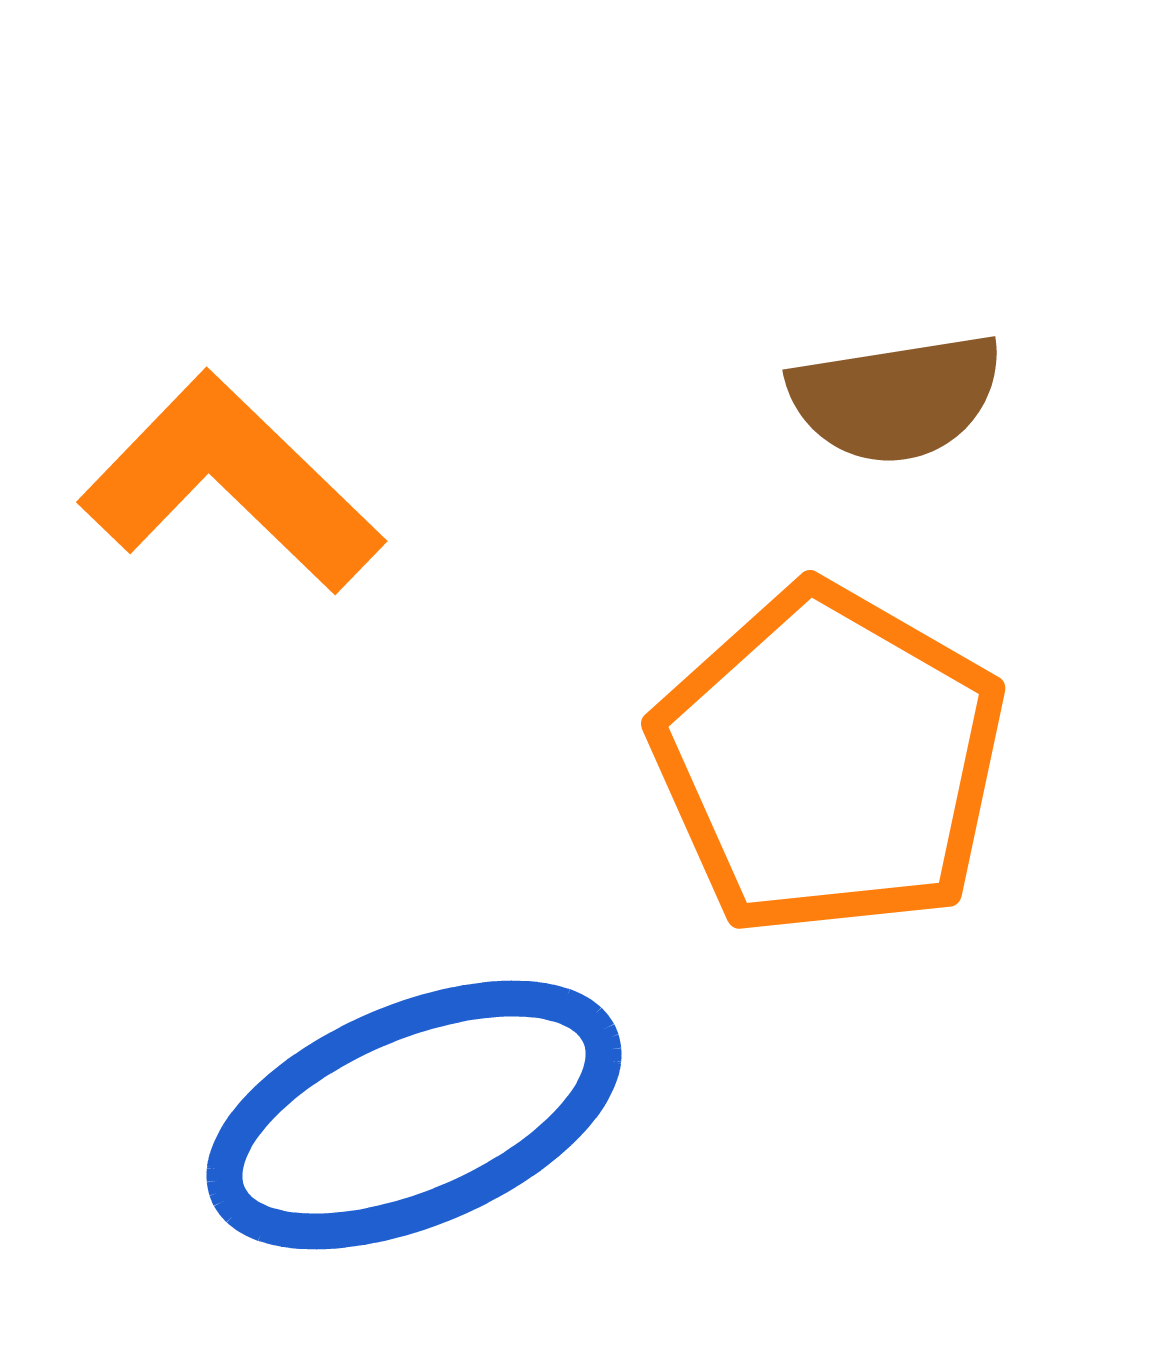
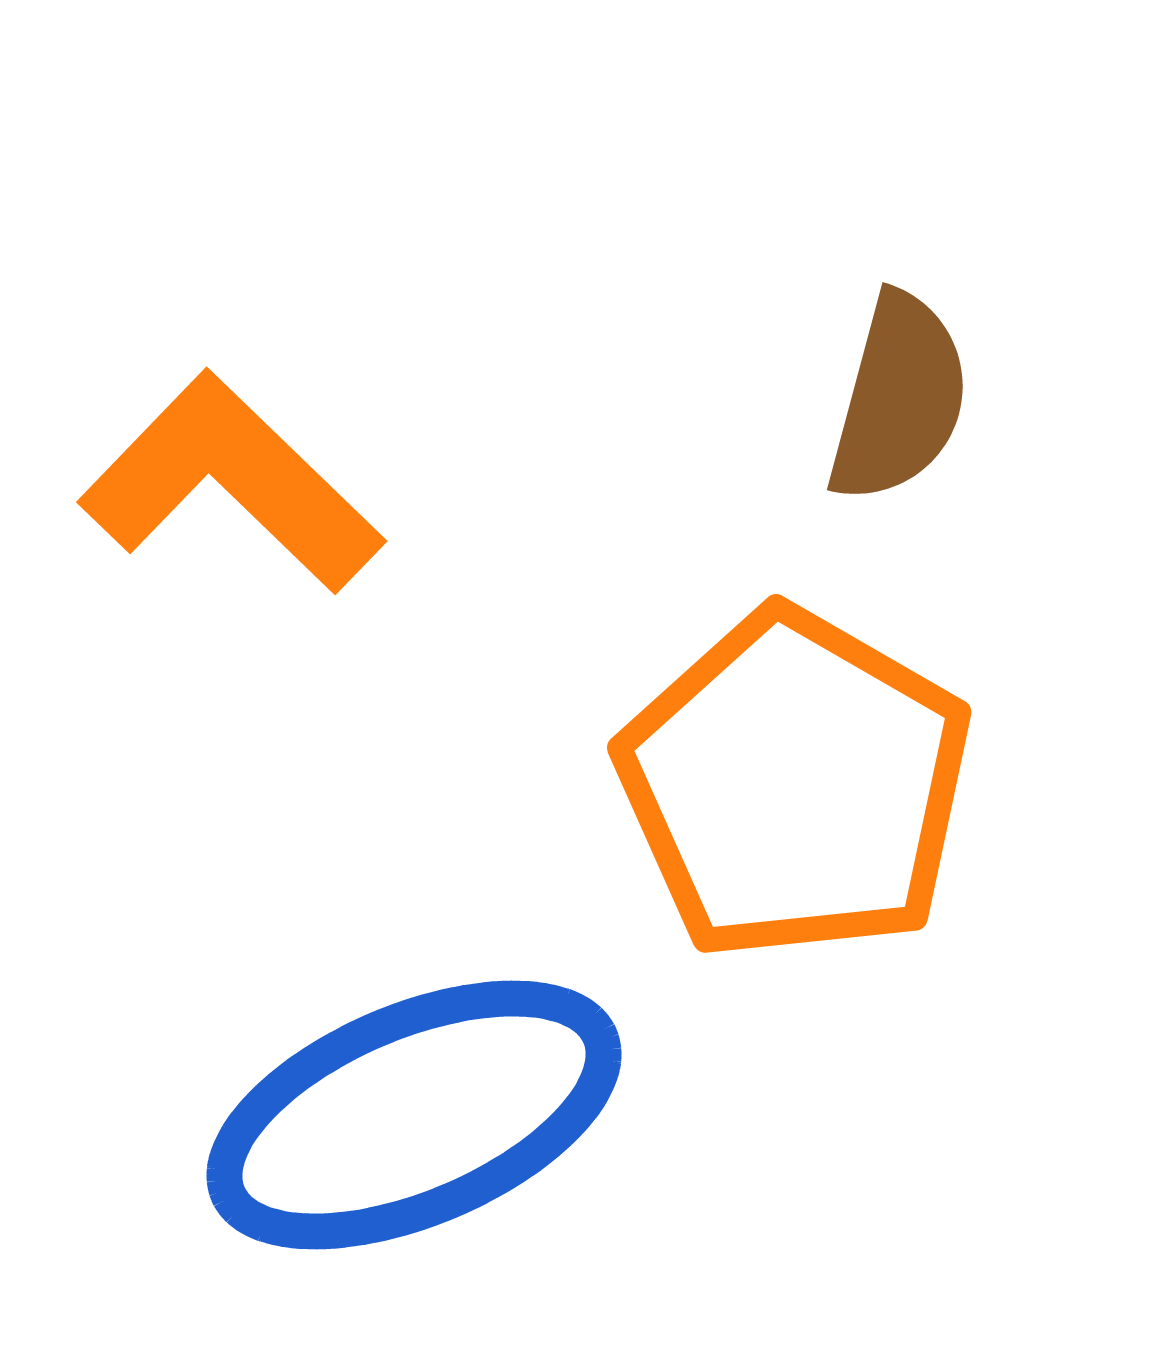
brown semicircle: moved 3 px right; rotated 66 degrees counterclockwise
orange pentagon: moved 34 px left, 24 px down
